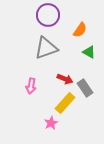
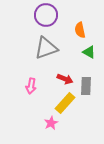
purple circle: moved 2 px left
orange semicircle: rotated 133 degrees clockwise
gray rectangle: moved 1 px right, 2 px up; rotated 36 degrees clockwise
